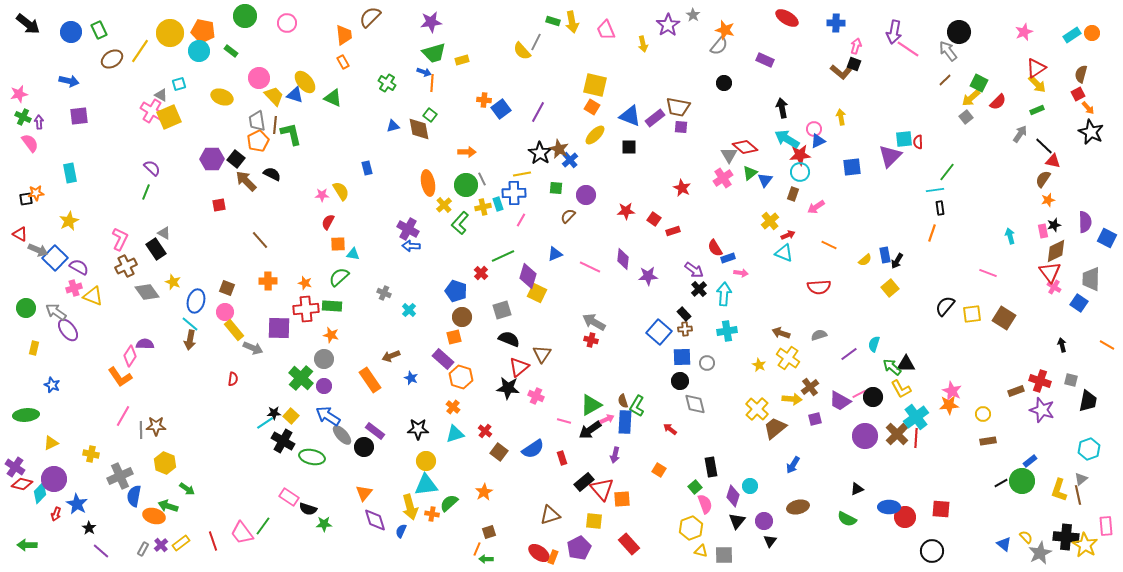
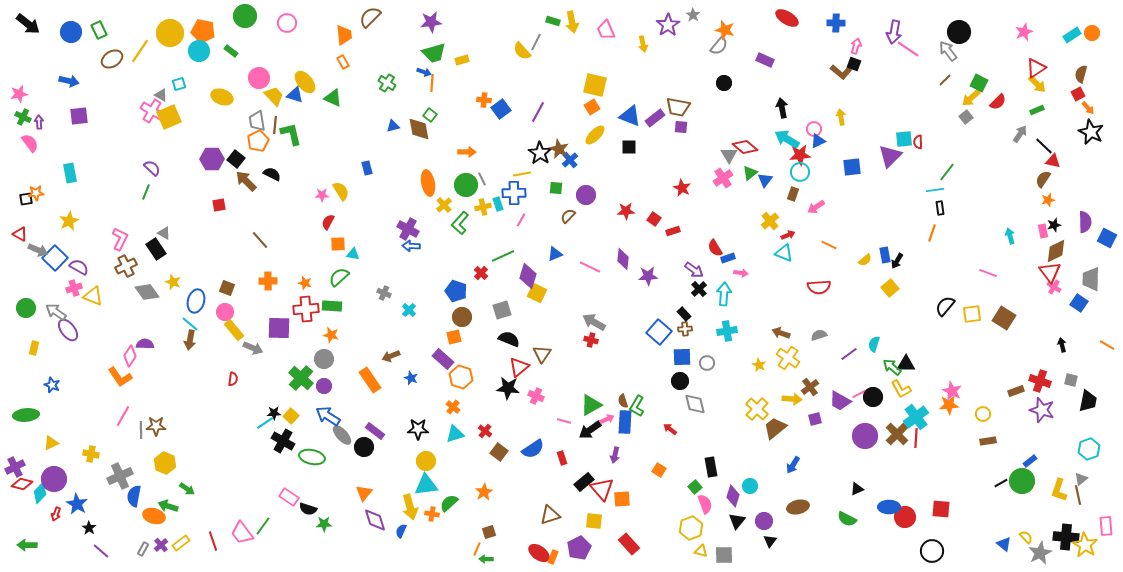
orange square at (592, 107): rotated 28 degrees clockwise
purple cross at (15, 467): rotated 30 degrees clockwise
